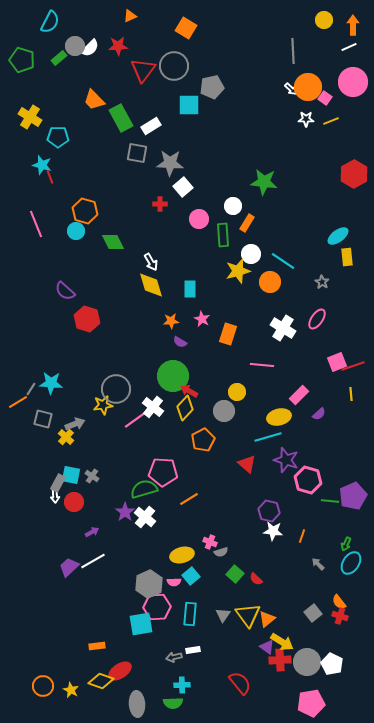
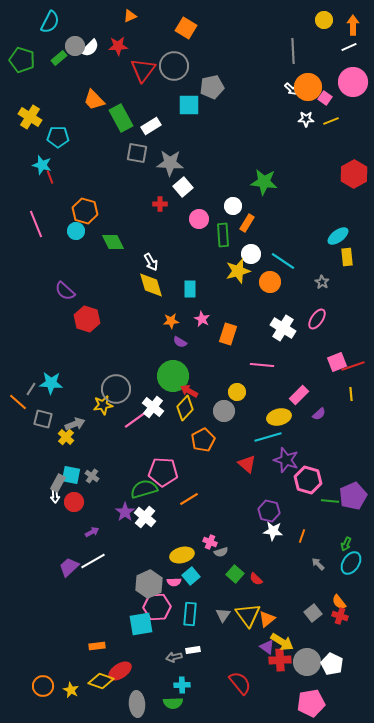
orange line at (18, 402): rotated 72 degrees clockwise
